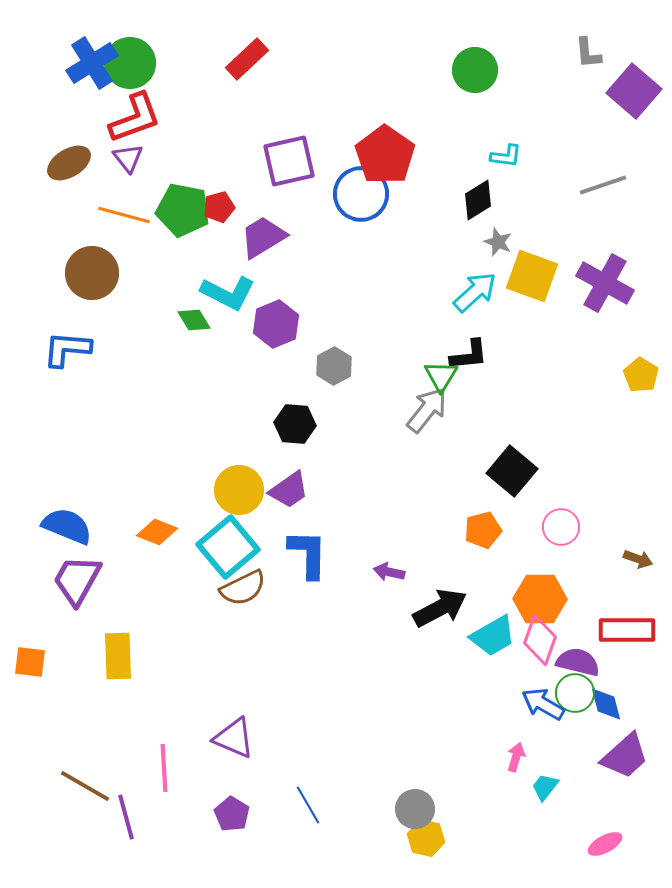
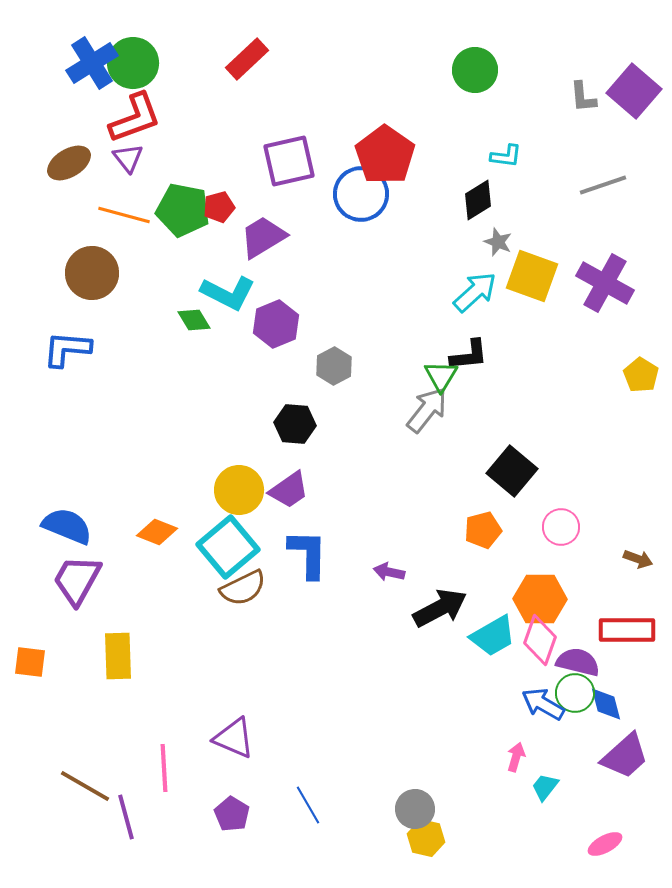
gray L-shape at (588, 53): moved 5 px left, 44 px down
green circle at (130, 63): moved 3 px right
